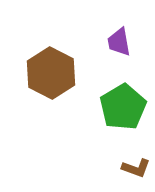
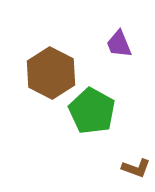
purple trapezoid: moved 2 px down; rotated 12 degrees counterclockwise
green pentagon: moved 31 px left, 4 px down; rotated 12 degrees counterclockwise
